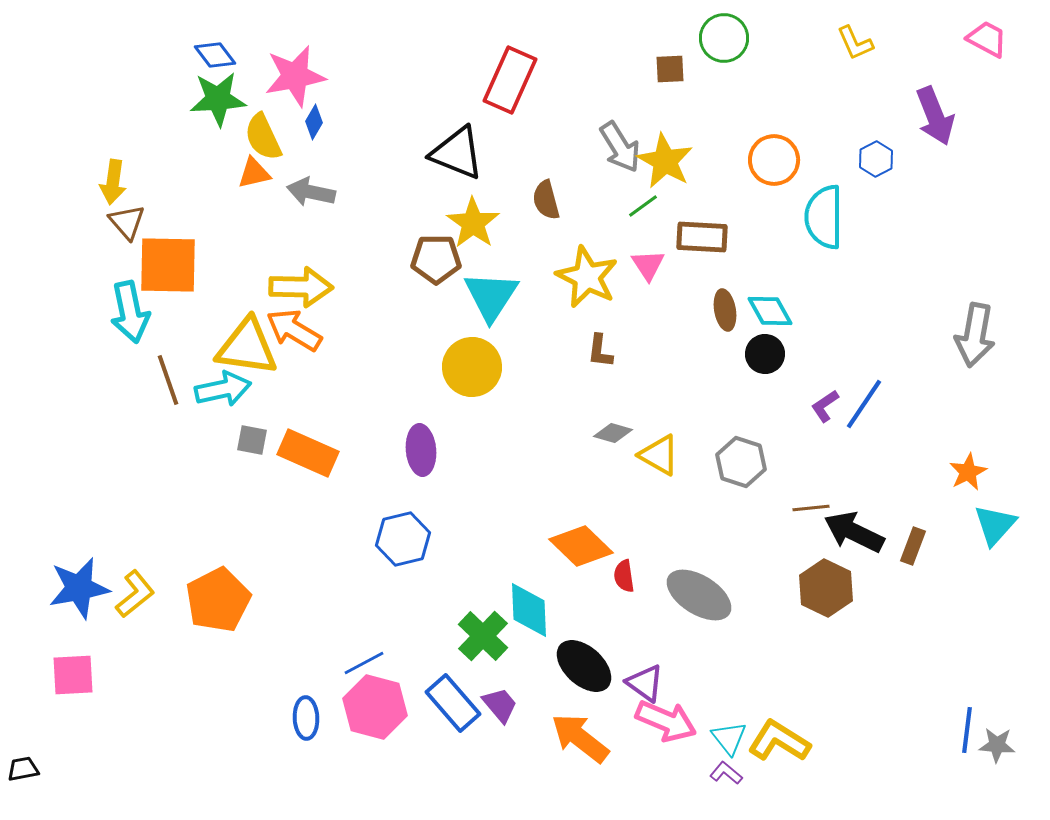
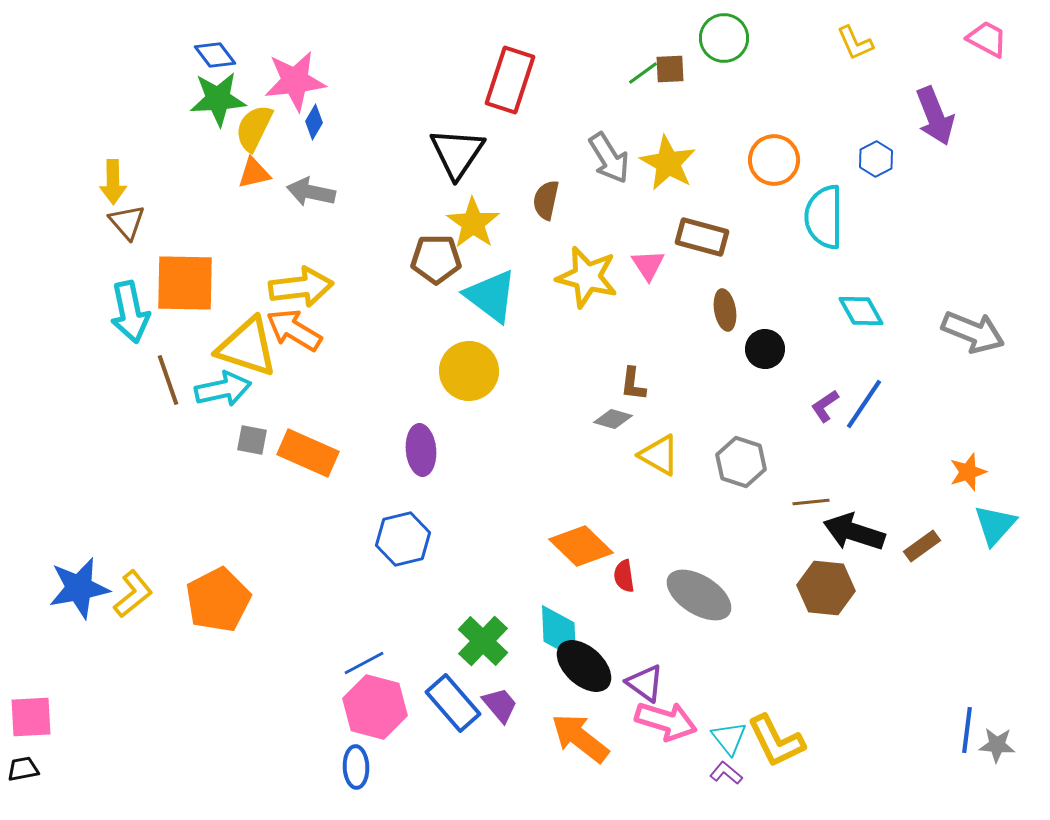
pink star at (295, 76): moved 5 px down; rotated 4 degrees clockwise
red rectangle at (510, 80): rotated 6 degrees counterclockwise
yellow semicircle at (263, 137): moved 9 px left, 9 px up; rotated 51 degrees clockwise
gray arrow at (620, 147): moved 11 px left, 11 px down
black triangle at (457, 153): rotated 42 degrees clockwise
yellow star at (665, 161): moved 3 px right, 2 px down
yellow arrow at (113, 182): rotated 9 degrees counterclockwise
brown semicircle at (546, 200): rotated 27 degrees clockwise
green line at (643, 206): moved 133 px up
brown rectangle at (702, 237): rotated 12 degrees clockwise
orange square at (168, 265): moved 17 px right, 18 px down
yellow star at (587, 277): rotated 12 degrees counterclockwise
yellow arrow at (301, 287): rotated 8 degrees counterclockwise
cyan triangle at (491, 296): rotated 26 degrees counterclockwise
cyan diamond at (770, 311): moved 91 px right
gray arrow at (975, 335): moved 2 px left, 3 px up; rotated 78 degrees counterclockwise
yellow triangle at (247, 347): rotated 10 degrees clockwise
brown L-shape at (600, 351): moved 33 px right, 33 px down
black circle at (765, 354): moved 5 px up
yellow circle at (472, 367): moved 3 px left, 4 px down
gray diamond at (613, 433): moved 14 px up
orange star at (968, 472): rotated 9 degrees clockwise
brown line at (811, 508): moved 6 px up
black arrow at (854, 532): rotated 8 degrees counterclockwise
brown rectangle at (913, 546): moved 9 px right; rotated 33 degrees clockwise
brown hexagon at (826, 588): rotated 20 degrees counterclockwise
yellow L-shape at (135, 594): moved 2 px left
cyan diamond at (529, 610): moved 30 px right, 22 px down
green cross at (483, 636): moved 5 px down
pink square at (73, 675): moved 42 px left, 42 px down
blue ellipse at (306, 718): moved 50 px right, 49 px down
pink arrow at (666, 721): rotated 6 degrees counterclockwise
yellow L-shape at (779, 741): moved 3 px left; rotated 148 degrees counterclockwise
